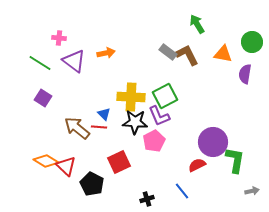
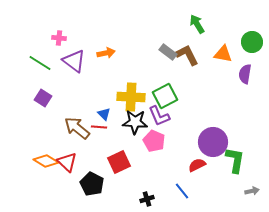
pink pentagon: rotated 20 degrees counterclockwise
red triangle: moved 1 px right, 4 px up
